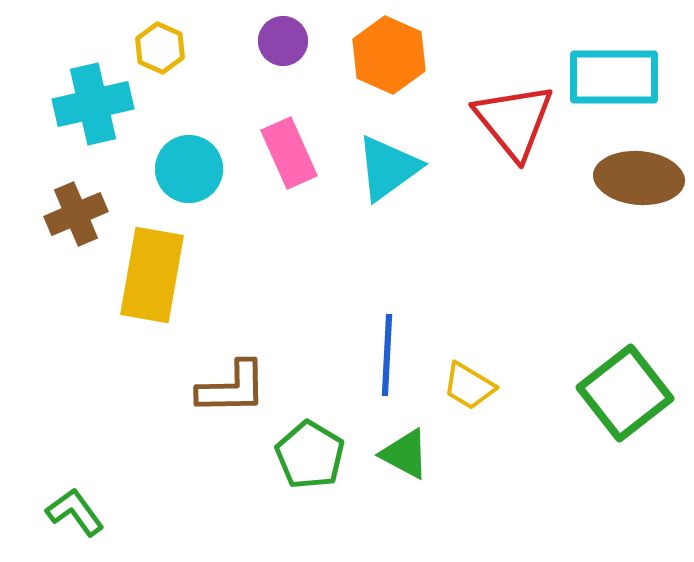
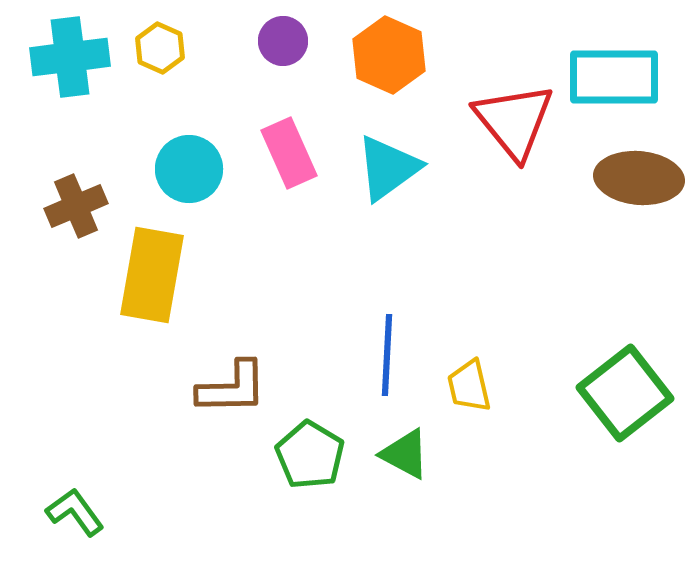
cyan cross: moved 23 px left, 47 px up; rotated 6 degrees clockwise
brown cross: moved 8 px up
yellow trapezoid: rotated 46 degrees clockwise
